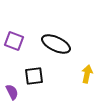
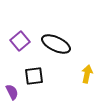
purple square: moved 6 px right; rotated 30 degrees clockwise
